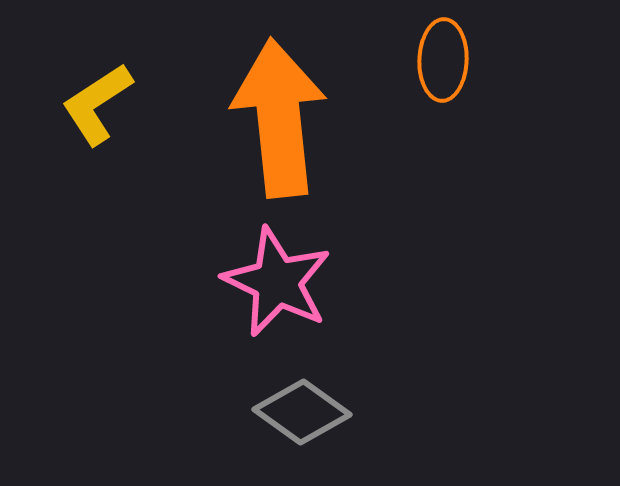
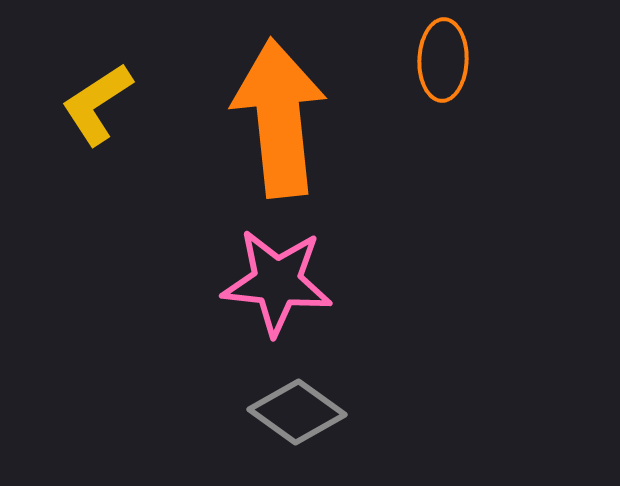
pink star: rotated 20 degrees counterclockwise
gray diamond: moved 5 px left
